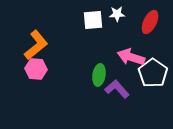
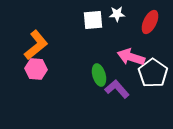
green ellipse: rotated 25 degrees counterclockwise
